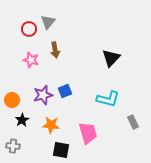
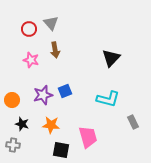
gray triangle: moved 3 px right, 1 px down; rotated 21 degrees counterclockwise
black star: moved 4 px down; rotated 24 degrees counterclockwise
pink trapezoid: moved 4 px down
gray cross: moved 1 px up
